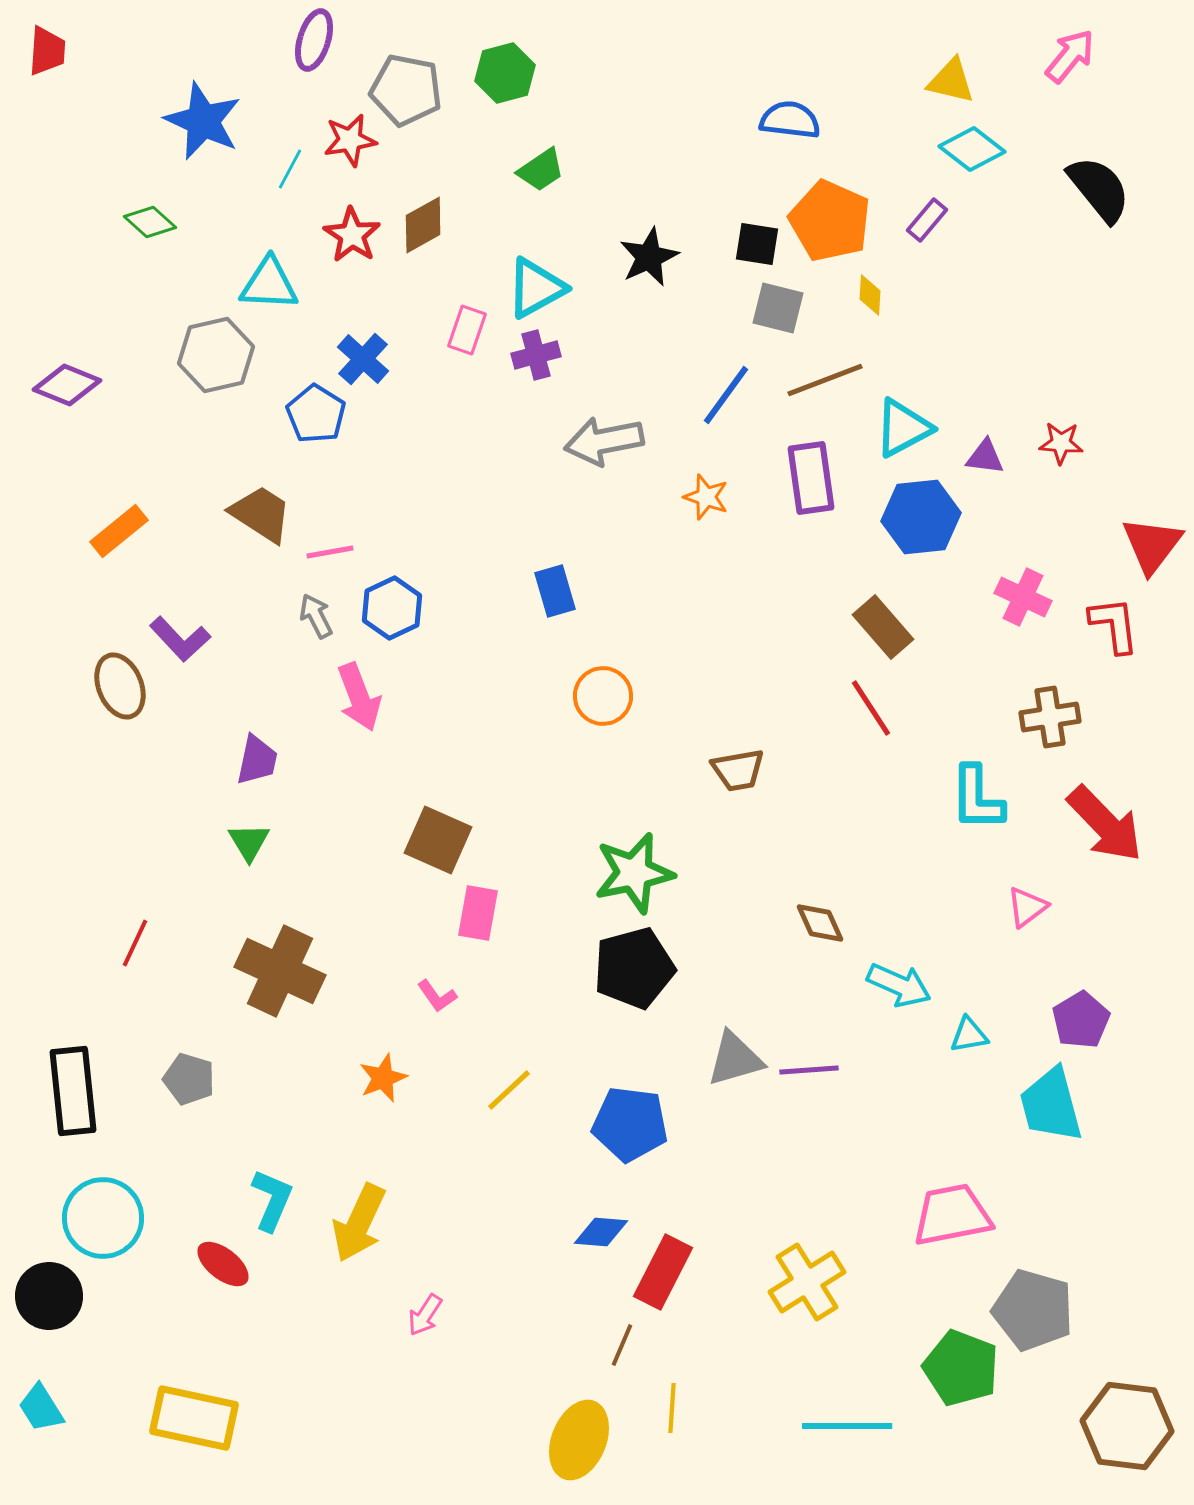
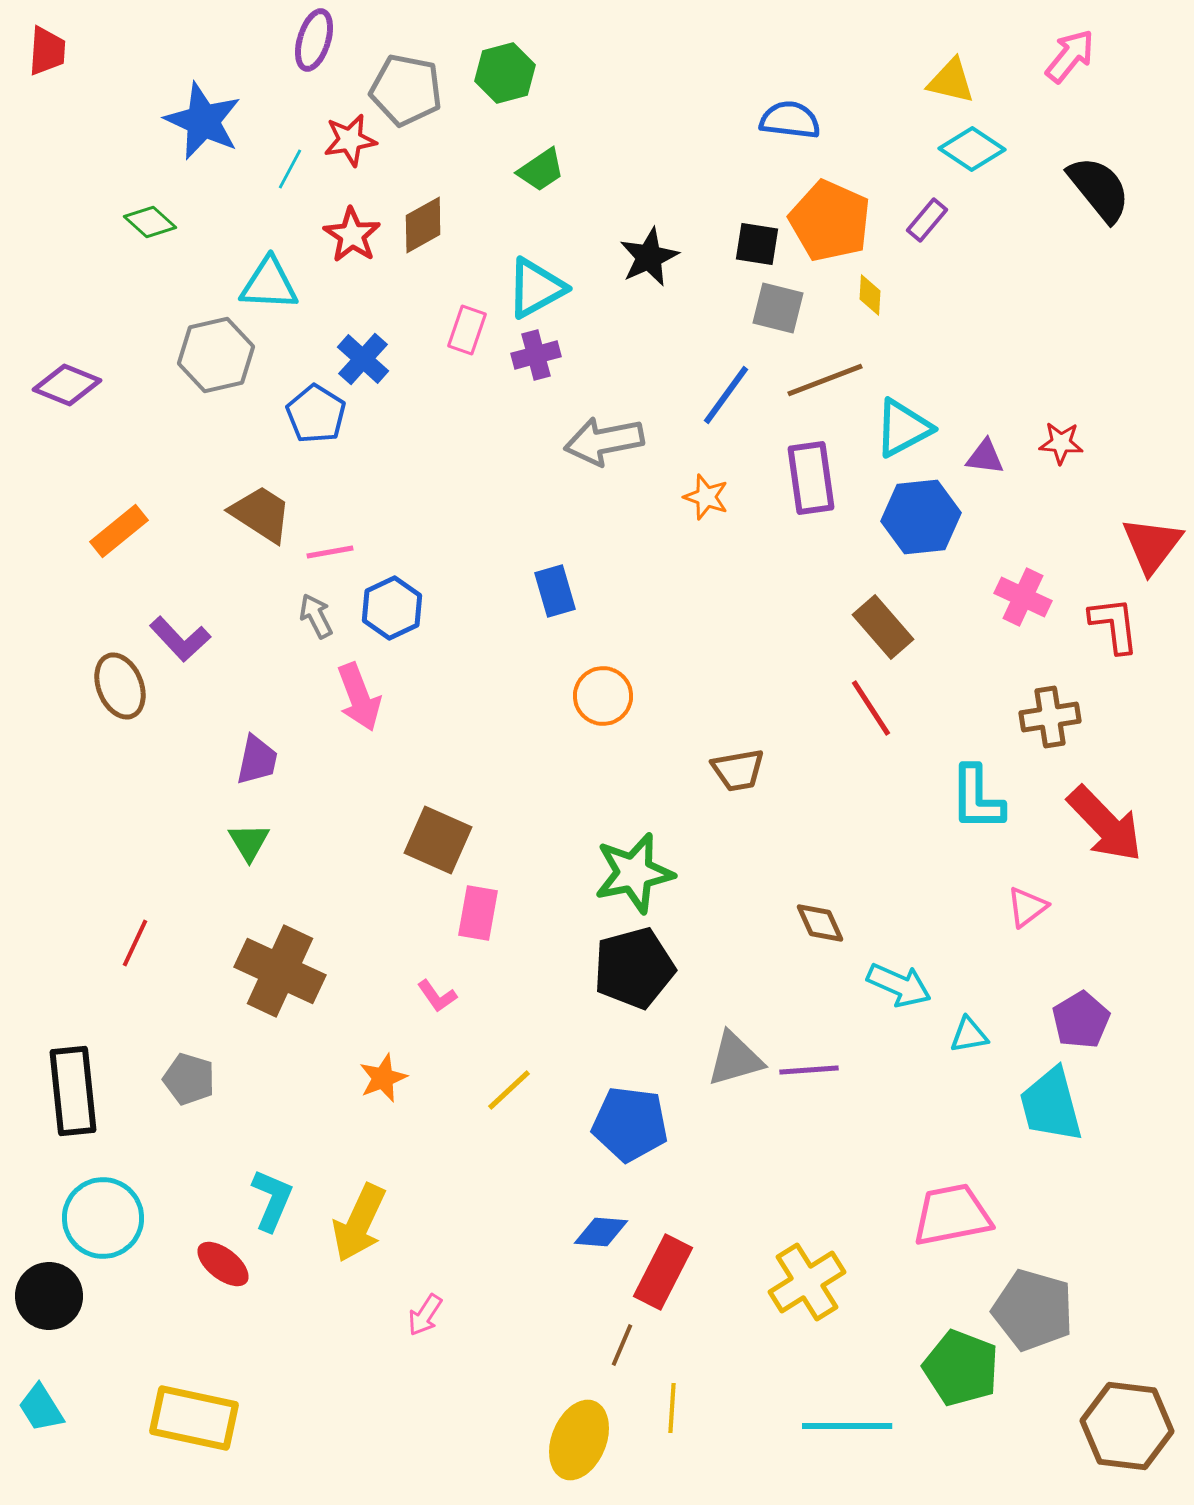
cyan diamond at (972, 149): rotated 4 degrees counterclockwise
